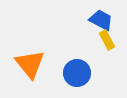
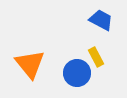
yellow rectangle: moved 11 px left, 17 px down
